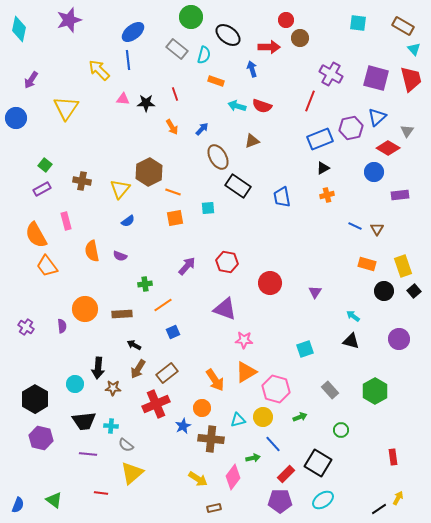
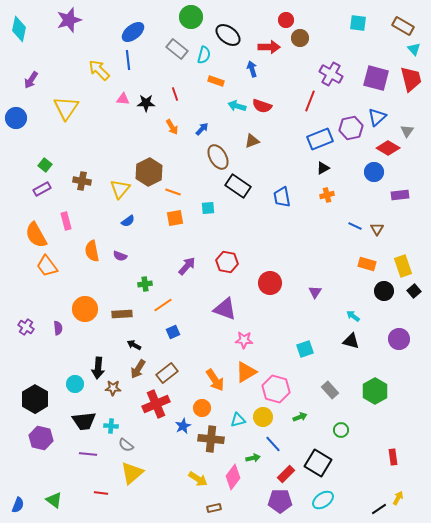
purple semicircle at (62, 326): moved 4 px left, 2 px down
